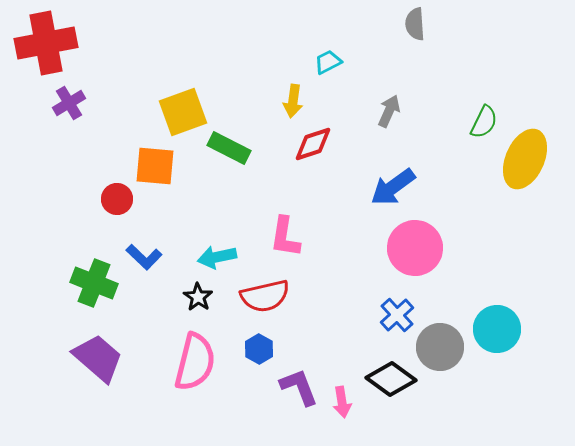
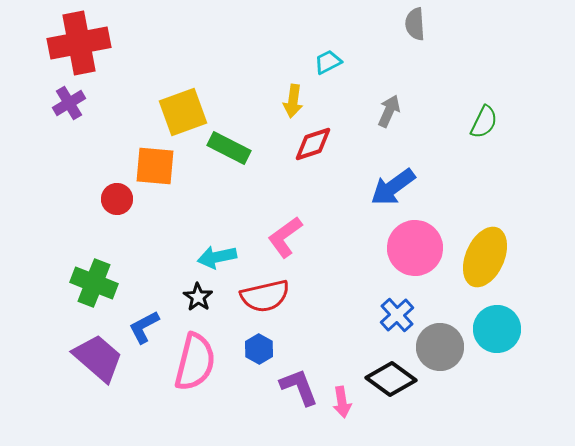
red cross: moved 33 px right
yellow ellipse: moved 40 px left, 98 px down
pink L-shape: rotated 45 degrees clockwise
blue L-shape: moved 70 px down; rotated 108 degrees clockwise
